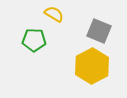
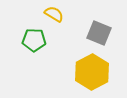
gray square: moved 2 px down
yellow hexagon: moved 6 px down
